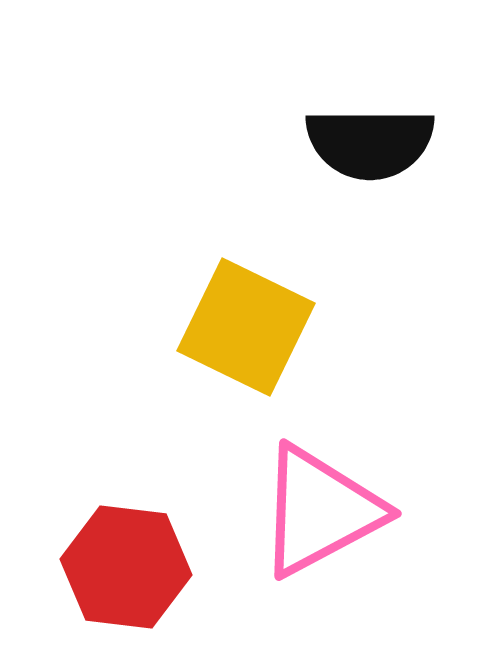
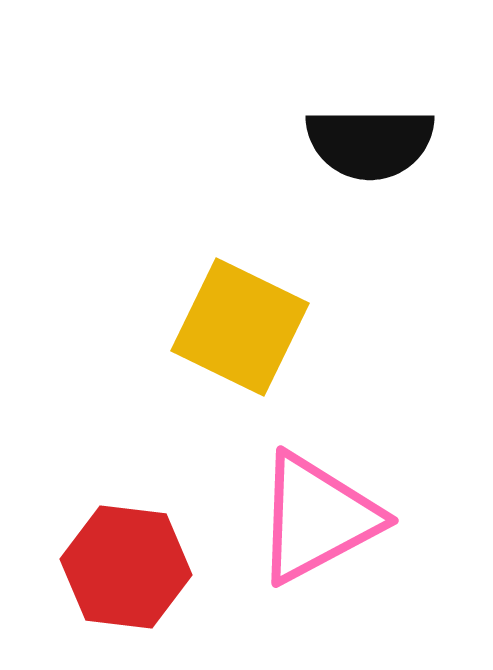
yellow square: moved 6 px left
pink triangle: moved 3 px left, 7 px down
